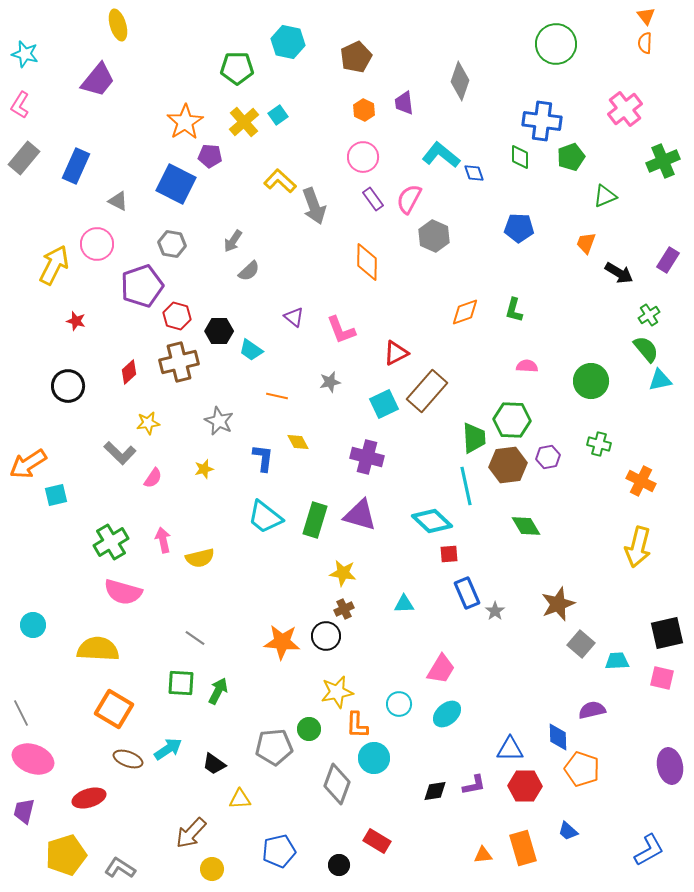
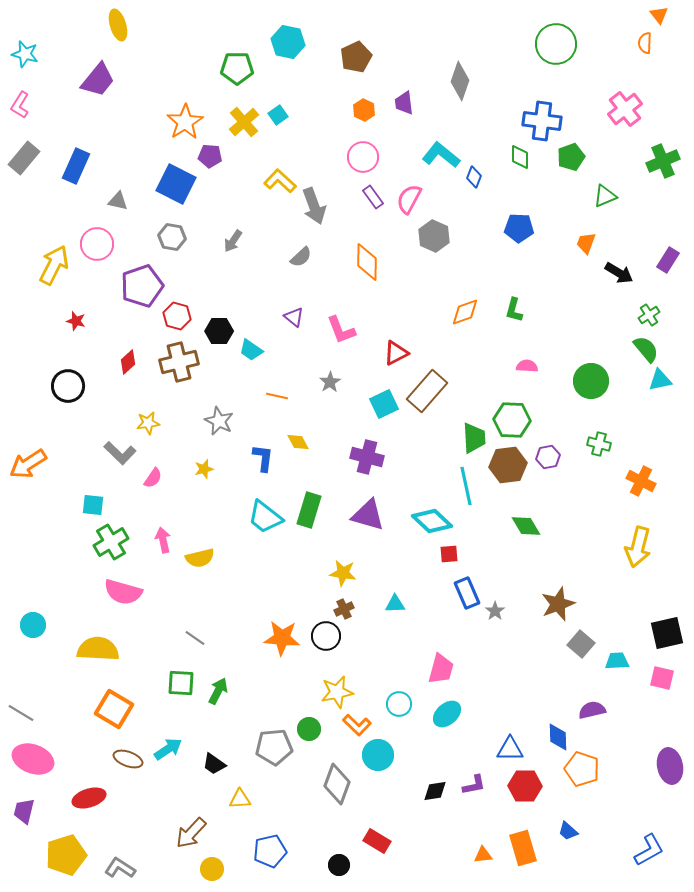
orange triangle at (646, 16): moved 13 px right, 1 px up
blue diamond at (474, 173): moved 4 px down; rotated 40 degrees clockwise
purple rectangle at (373, 199): moved 2 px up
gray triangle at (118, 201): rotated 15 degrees counterclockwise
gray hexagon at (172, 244): moved 7 px up
gray semicircle at (249, 271): moved 52 px right, 14 px up
red diamond at (129, 372): moved 1 px left, 10 px up
gray star at (330, 382): rotated 20 degrees counterclockwise
cyan square at (56, 495): moved 37 px right, 10 px down; rotated 20 degrees clockwise
purple triangle at (360, 515): moved 8 px right
green rectangle at (315, 520): moved 6 px left, 10 px up
cyan triangle at (404, 604): moved 9 px left
orange star at (282, 642): moved 4 px up
pink trapezoid at (441, 669): rotated 16 degrees counterclockwise
gray line at (21, 713): rotated 32 degrees counterclockwise
orange L-shape at (357, 725): rotated 48 degrees counterclockwise
cyan circle at (374, 758): moved 4 px right, 3 px up
blue pentagon at (279, 851): moved 9 px left
